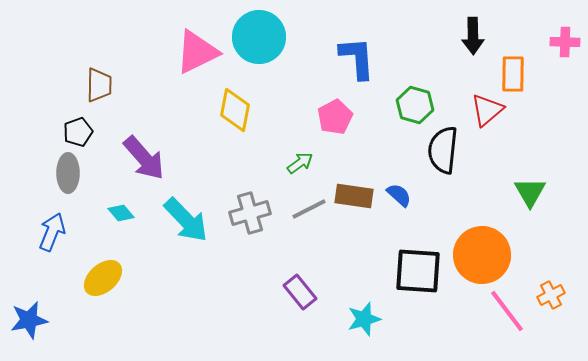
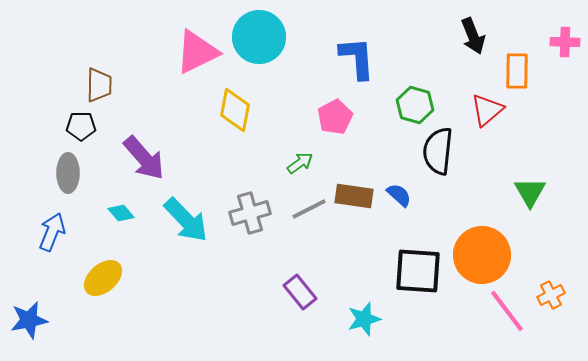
black arrow: rotated 21 degrees counterclockwise
orange rectangle: moved 4 px right, 3 px up
black pentagon: moved 3 px right, 6 px up; rotated 20 degrees clockwise
black semicircle: moved 5 px left, 1 px down
